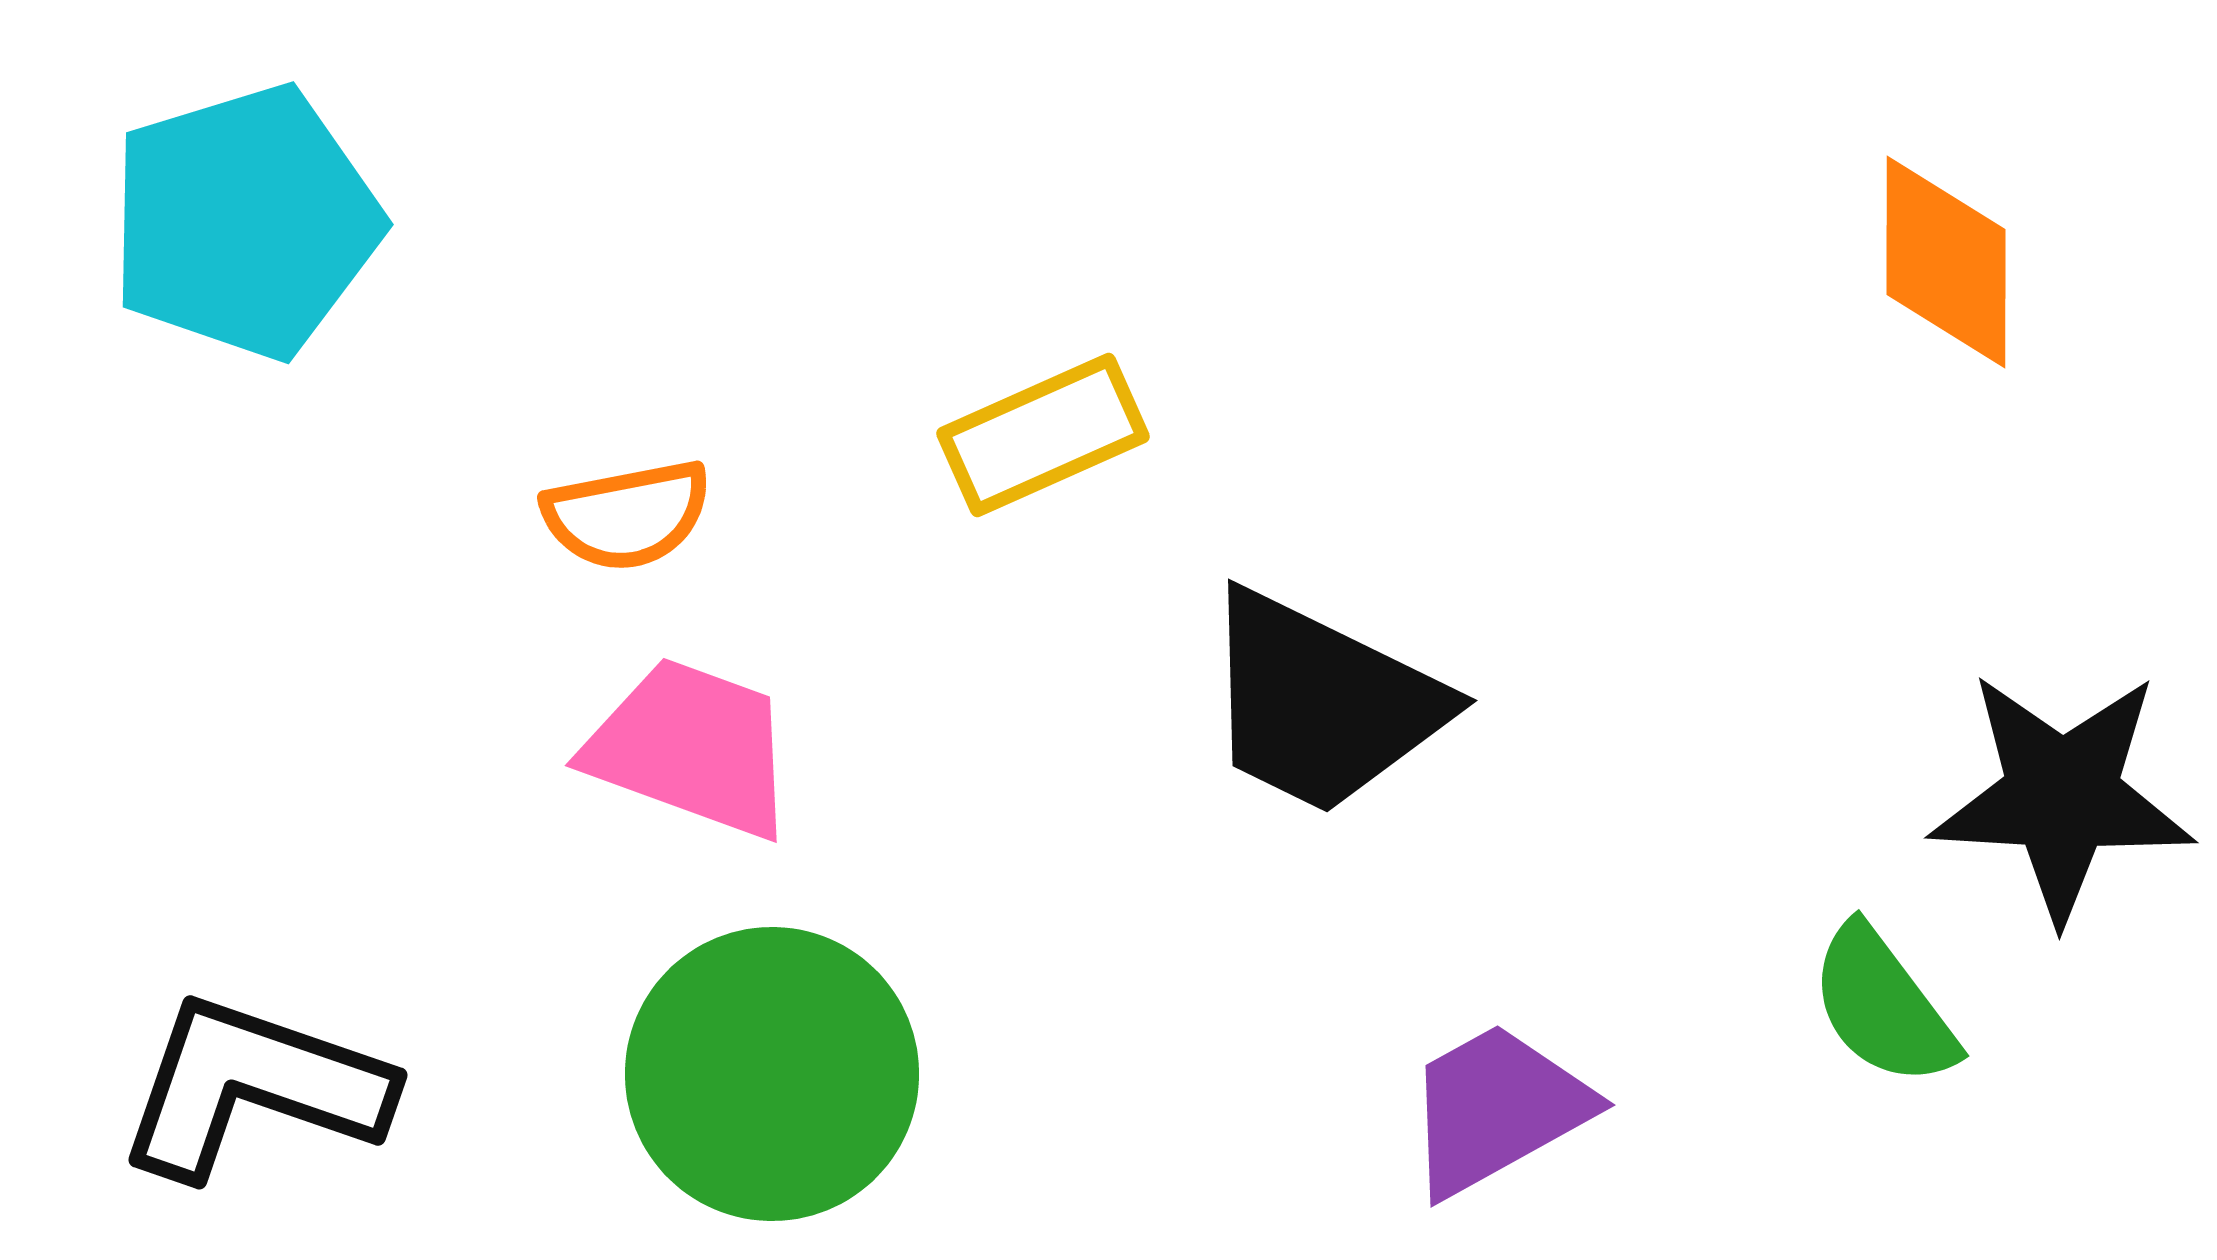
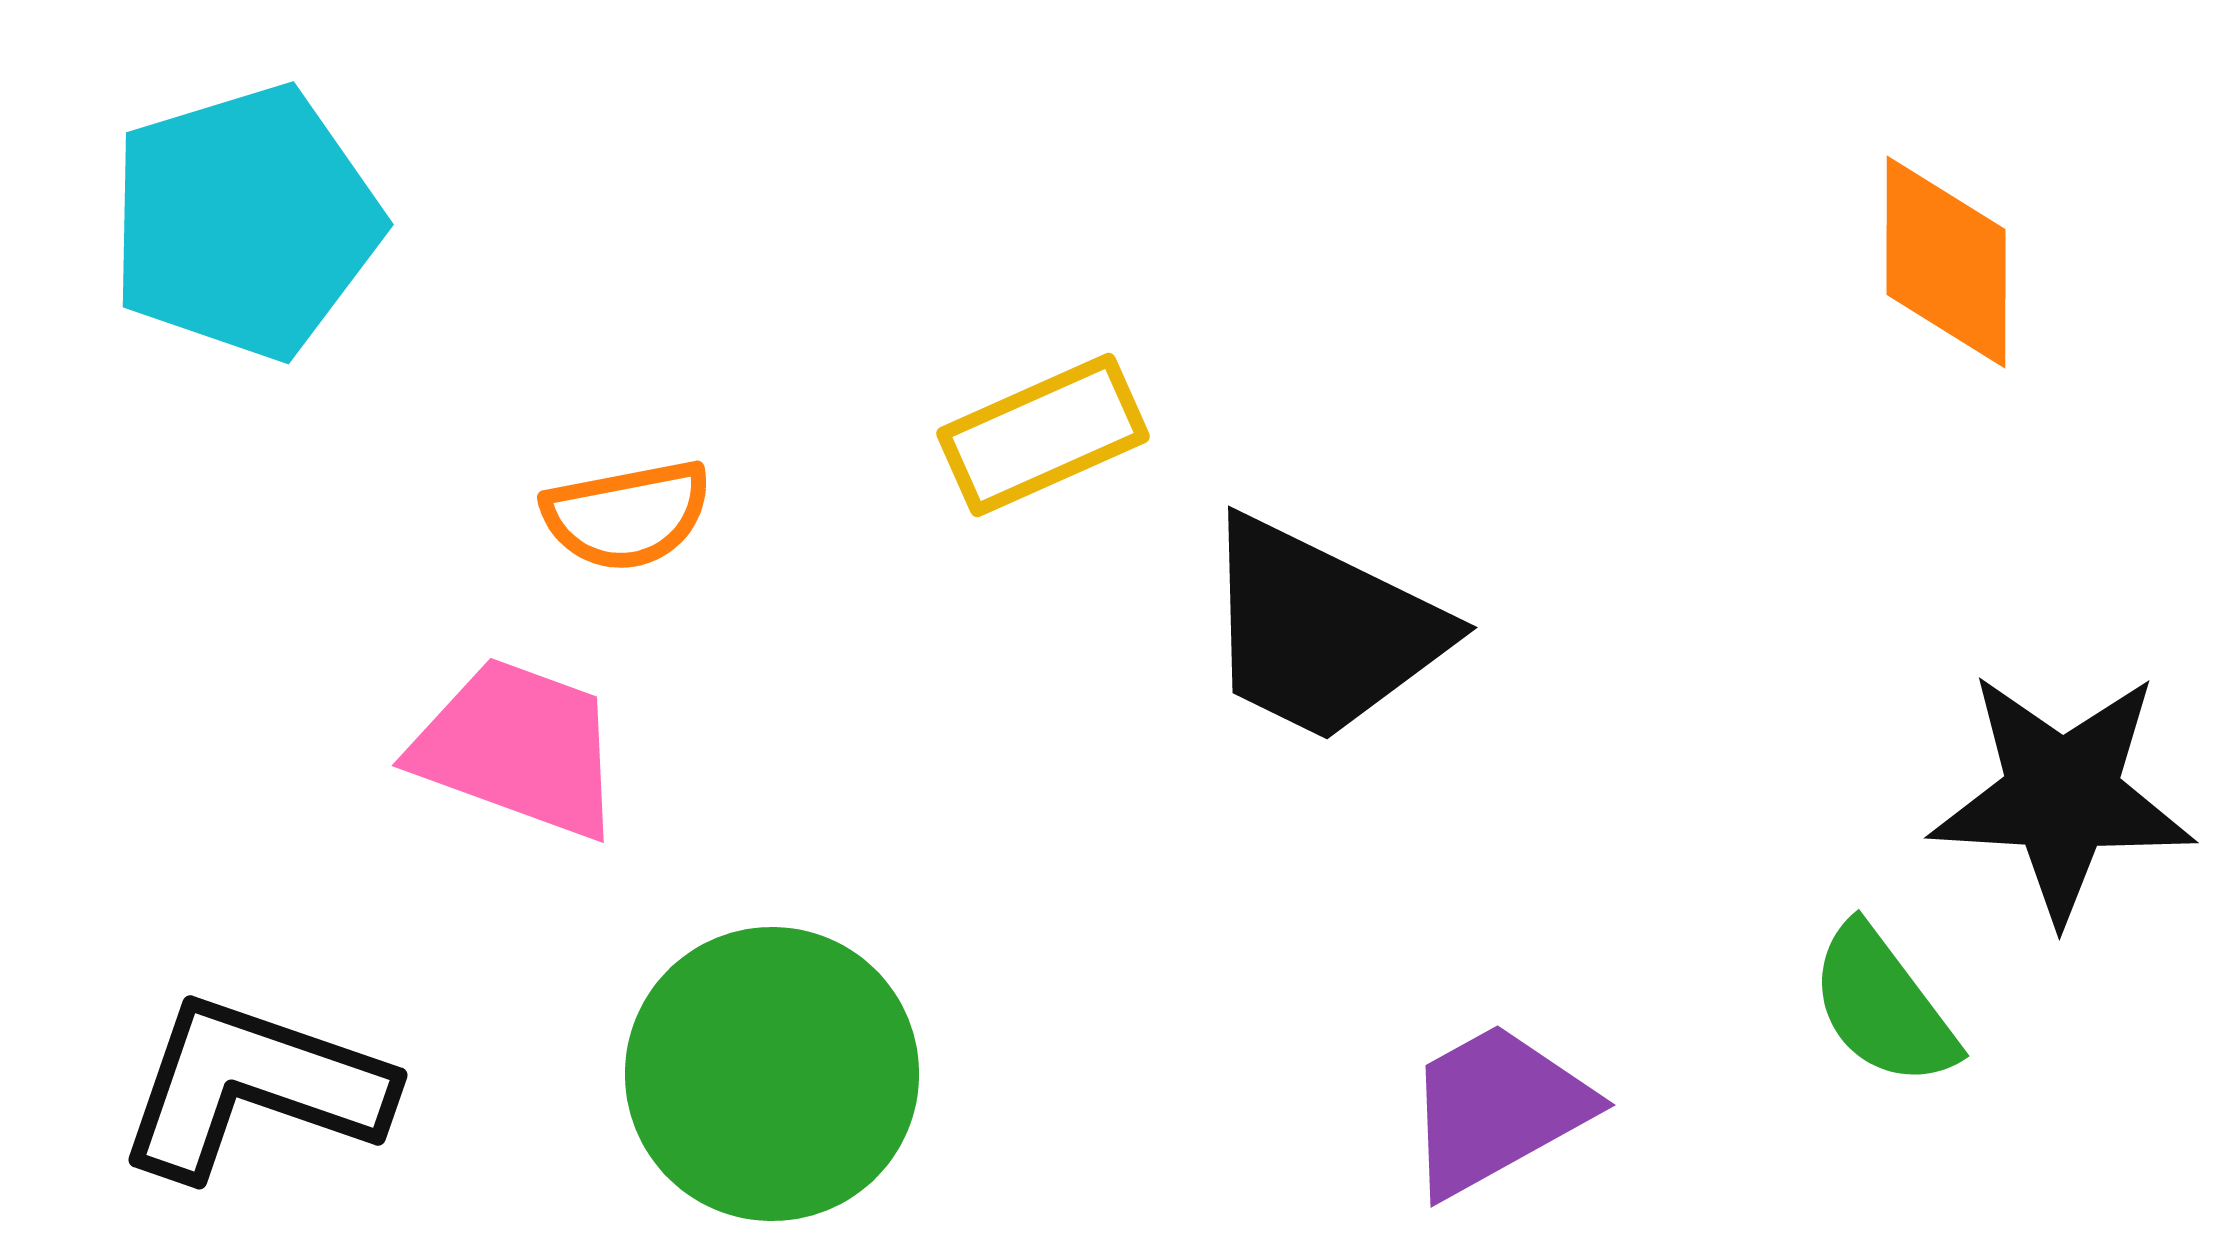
black trapezoid: moved 73 px up
pink trapezoid: moved 173 px left
